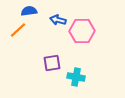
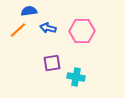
blue arrow: moved 10 px left, 8 px down
